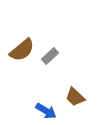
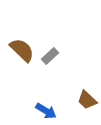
brown semicircle: rotated 96 degrees counterclockwise
brown trapezoid: moved 12 px right, 3 px down
